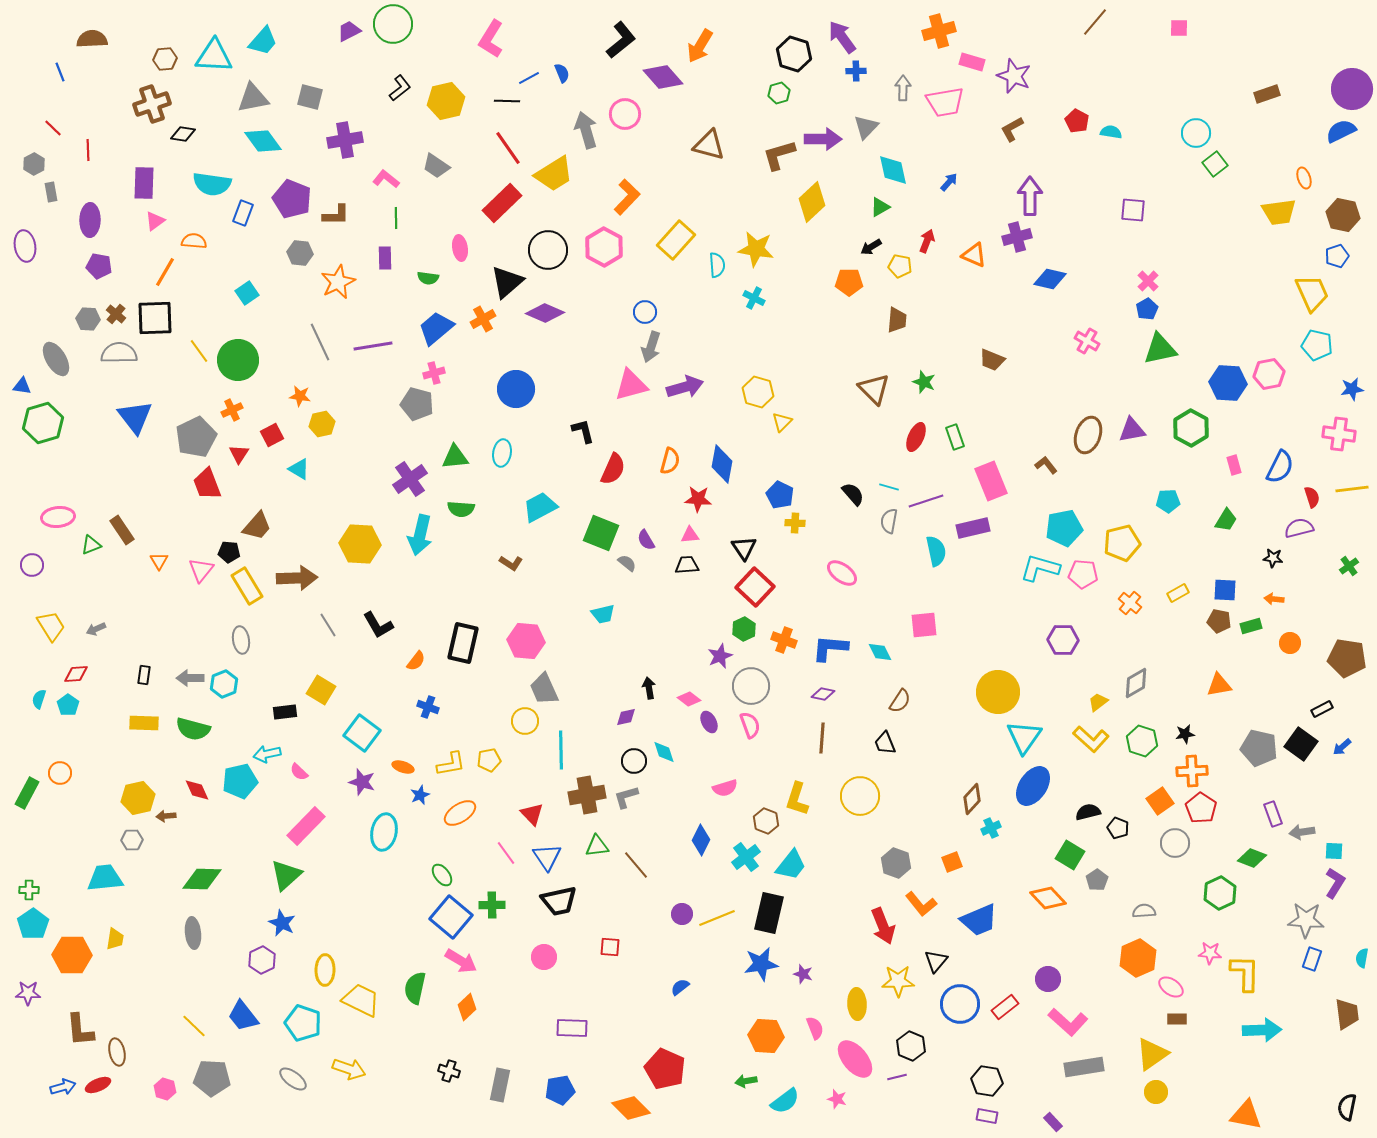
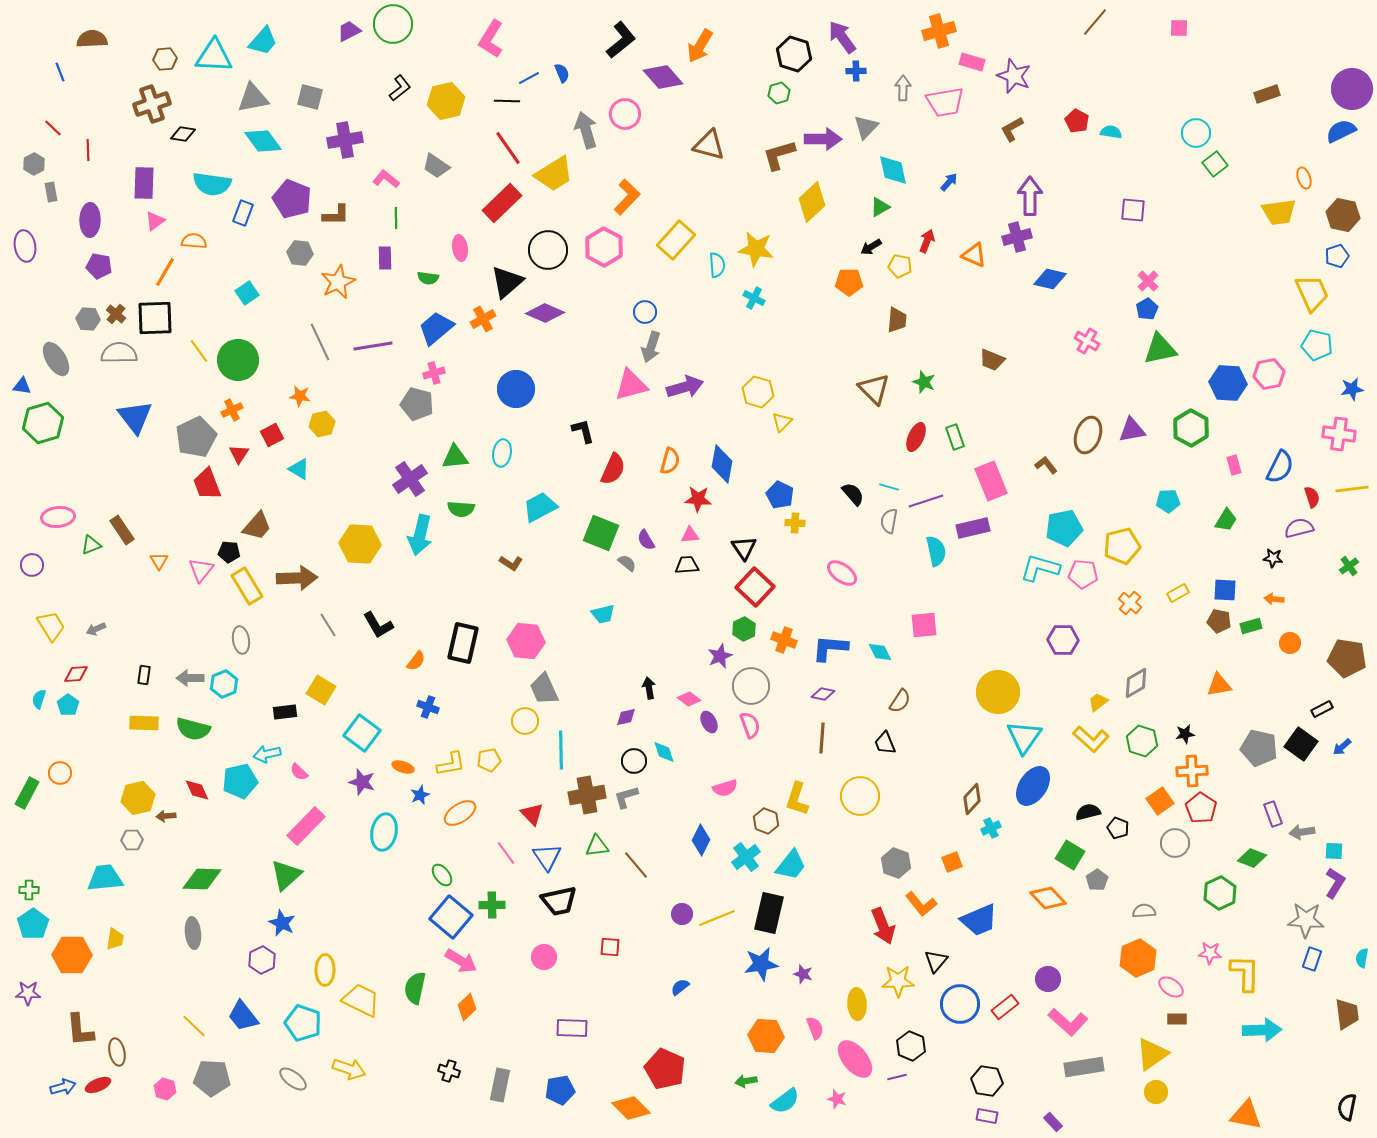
yellow pentagon at (1122, 543): moved 3 px down
